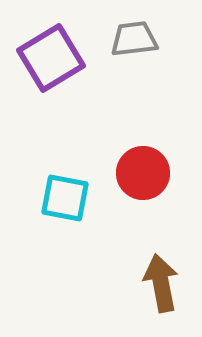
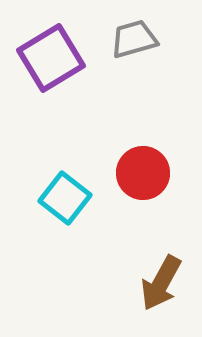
gray trapezoid: rotated 9 degrees counterclockwise
cyan square: rotated 27 degrees clockwise
brown arrow: rotated 140 degrees counterclockwise
